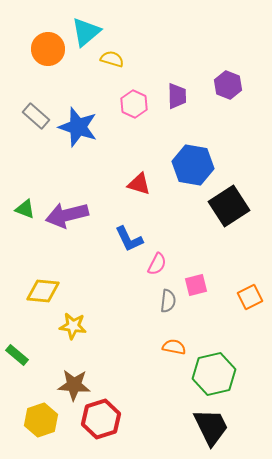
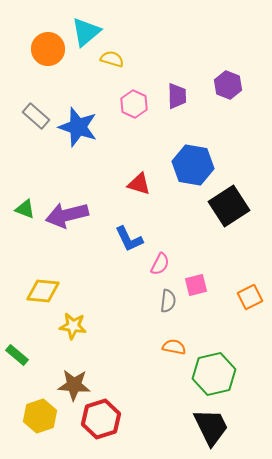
pink semicircle: moved 3 px right
yellow hexagon: moved 1 px left, 4 px up
